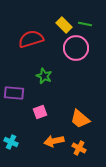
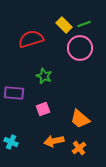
green line: moved 1 px left; rotated 32 degrees counterclockwise
pink circle: moved 4 px right
pink square: moved 3 px right, 3 px up
orange cross: rotated 24 degrees clockwise
